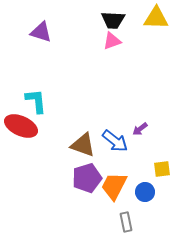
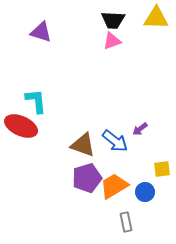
orange trapezoid: rotated 32 degrees clockwise
